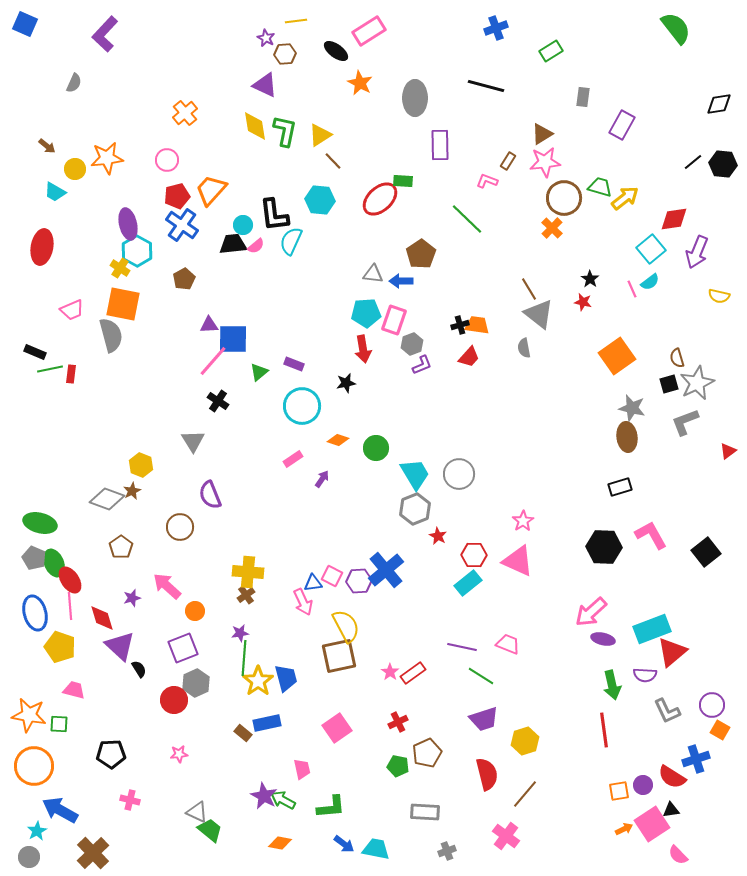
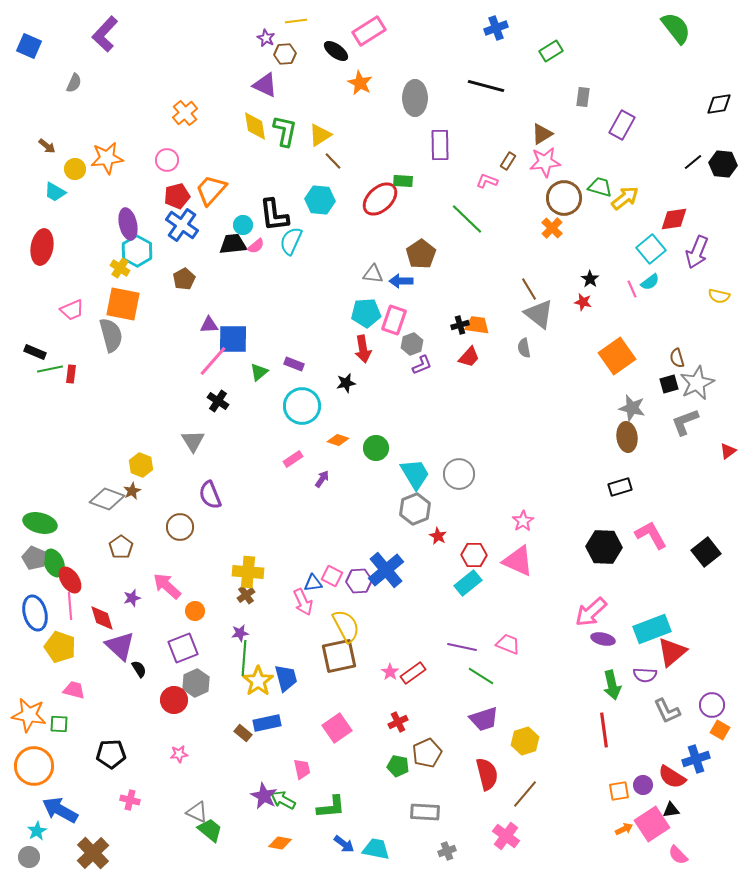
blue square at (25, 24): moved 4 px right, 22 px down
